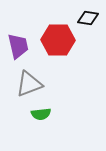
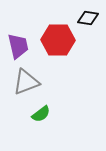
gray triangle: moved 3 px left, 2 px up
green semicircle: rotated 30 degrees counterclockwise
